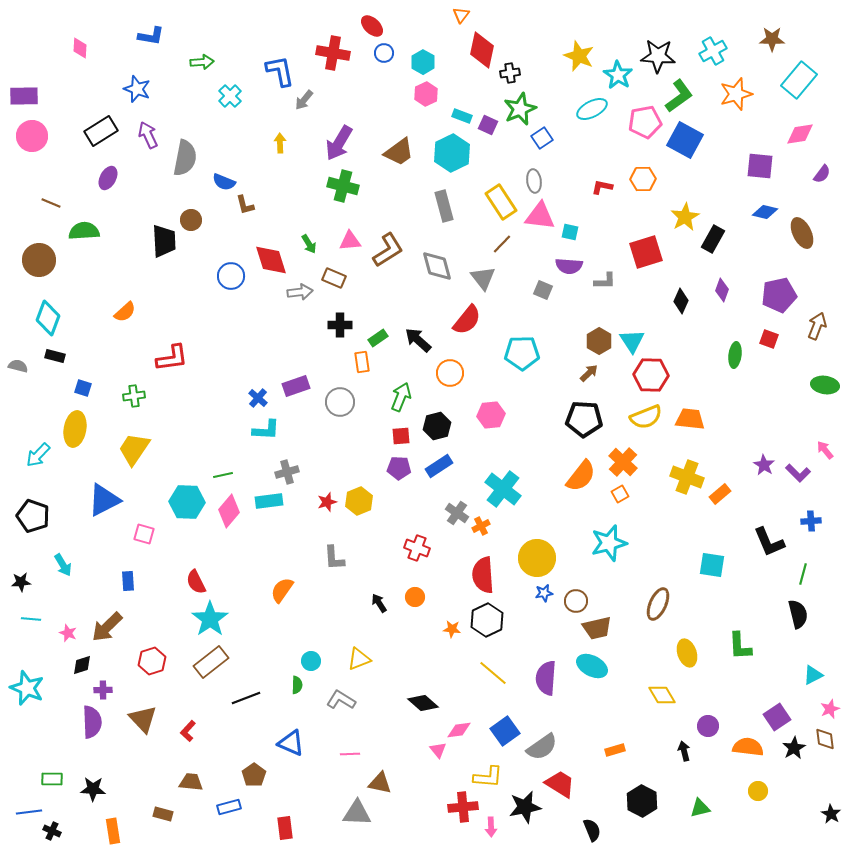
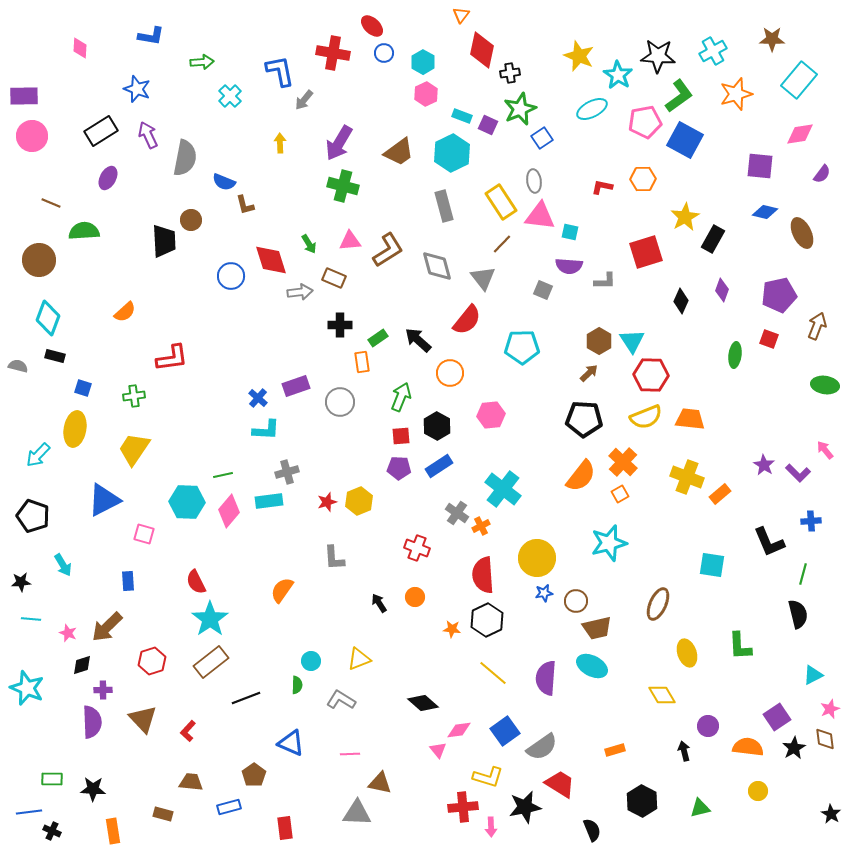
cyan pentagon at (522, 353): moved 6 px up
black hexagon at (437, 426): rotated 16 degrees counterclockwise
yellow L-shape at (488, 777): rotated 12 degrees clockwise
